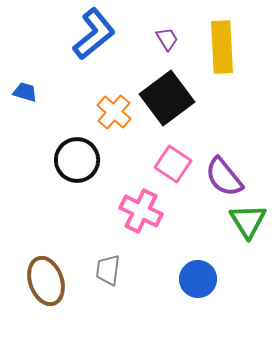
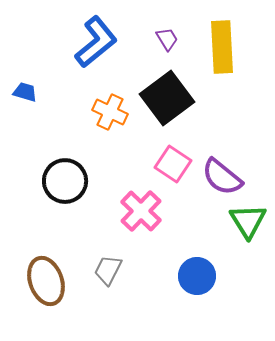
blue L-shape: moved 2 px right, 8 px down
orange cross: moved 4 px left; rotated 16 degrees counterclockwise
black circle: moved 12 px left, 21 px down
purple semicircle: moved 2 px left; rotated 12 degrees counterclockwise
pink cross: rotated 18 degrees clockwise
gray trapezoid: rotated 20 degrees clockwise
blue circle: moved 1 px left, 3 px up
